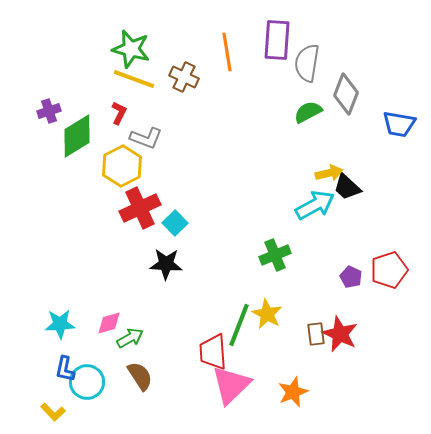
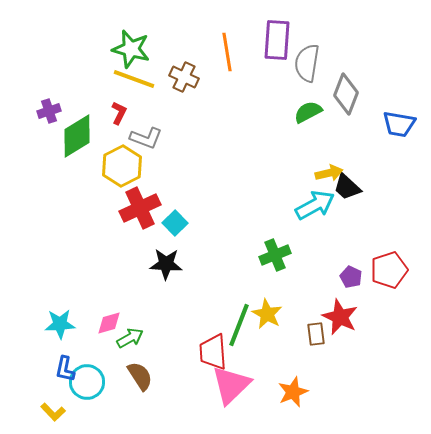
red star: moved 17 px up
